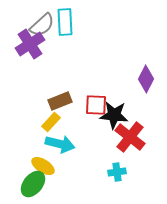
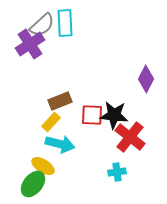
cyan rectangle: moved 1 px down
red square: moved 4 px left, 10 px down
